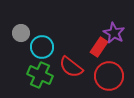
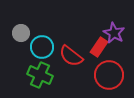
red semicircle: moved 11 px up
red circle: moved 1 px up
